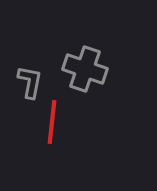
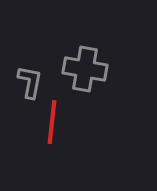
gray cross: rotated 9 degrees counterclockwise
